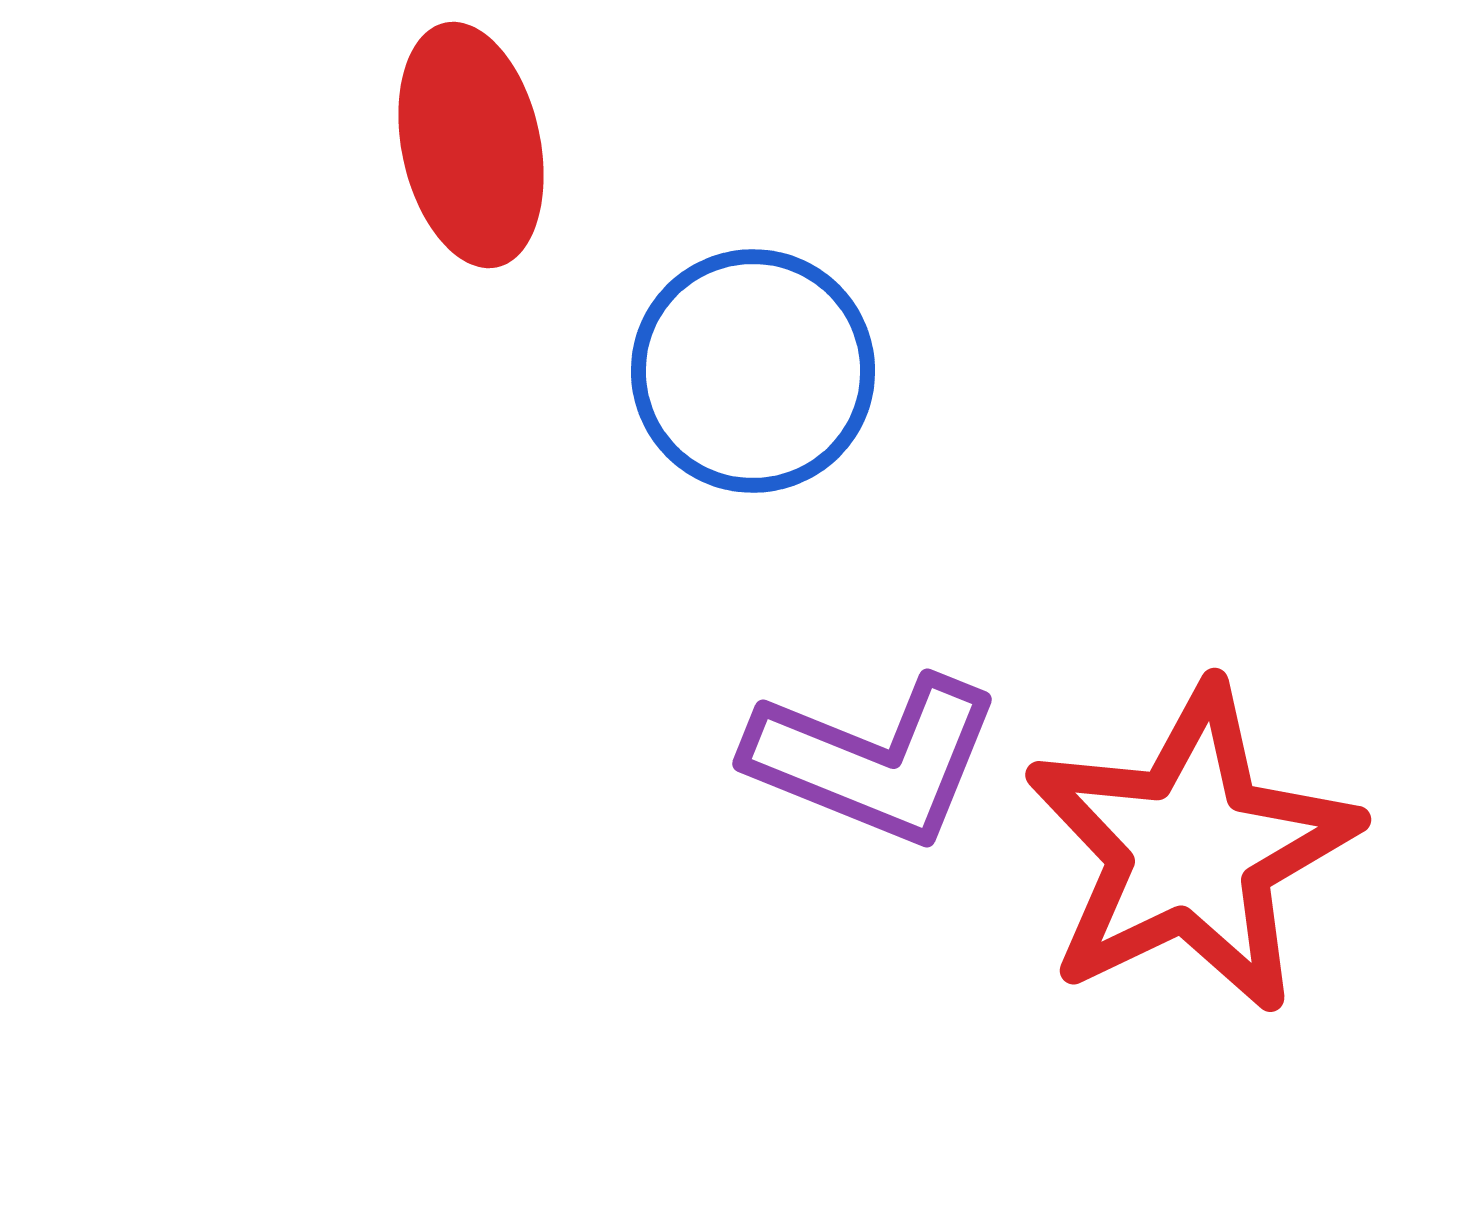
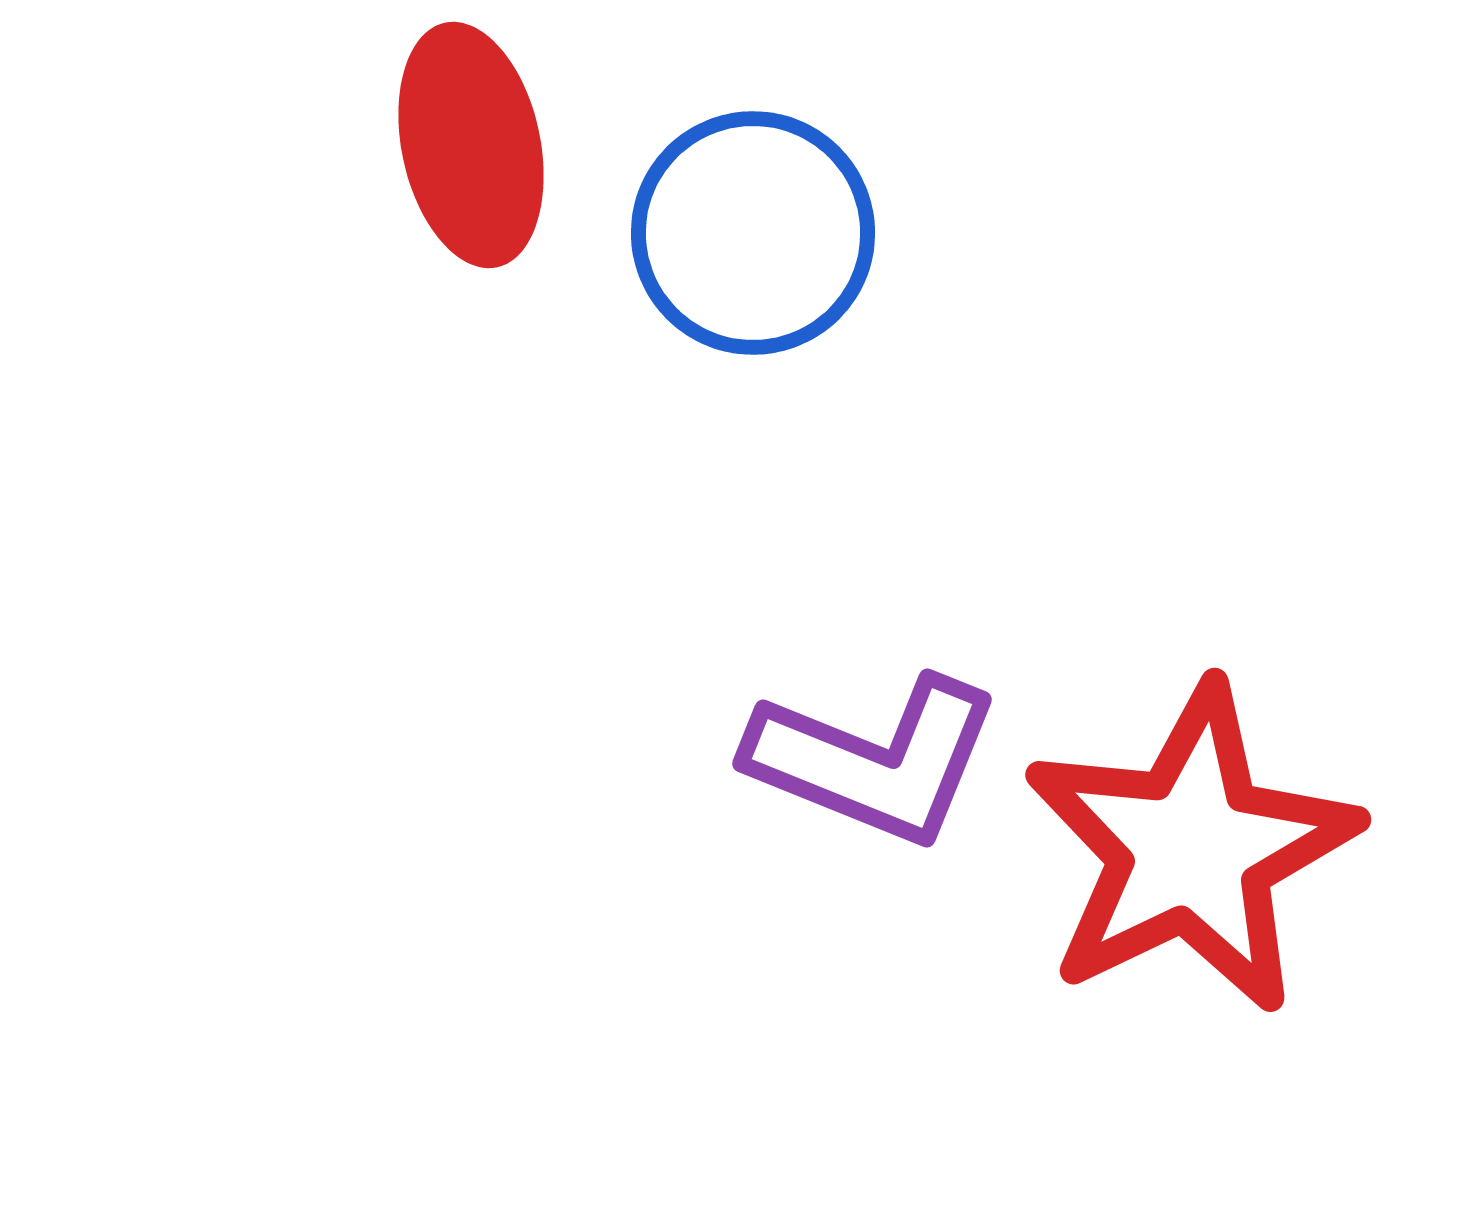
blue circle: moved 138 px up
